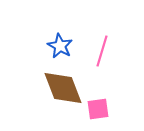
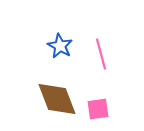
pink line: moved 1 px left, 3 px down; rotated 32 degrees counterclockwise
brown diamond: moved 6 px left, 11 px down
